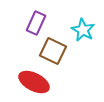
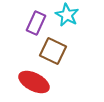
cyan star: moved 16 px left, 15 px up
